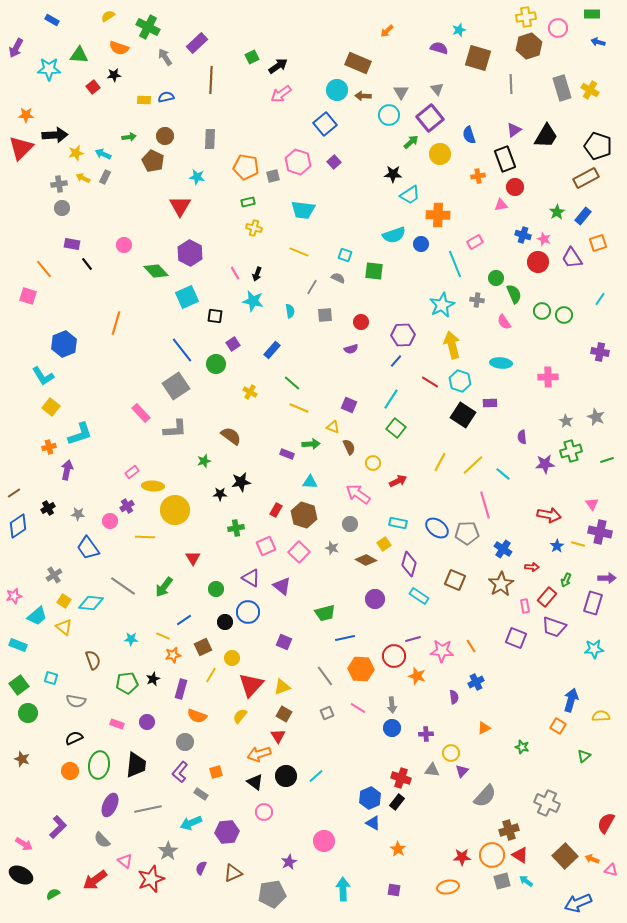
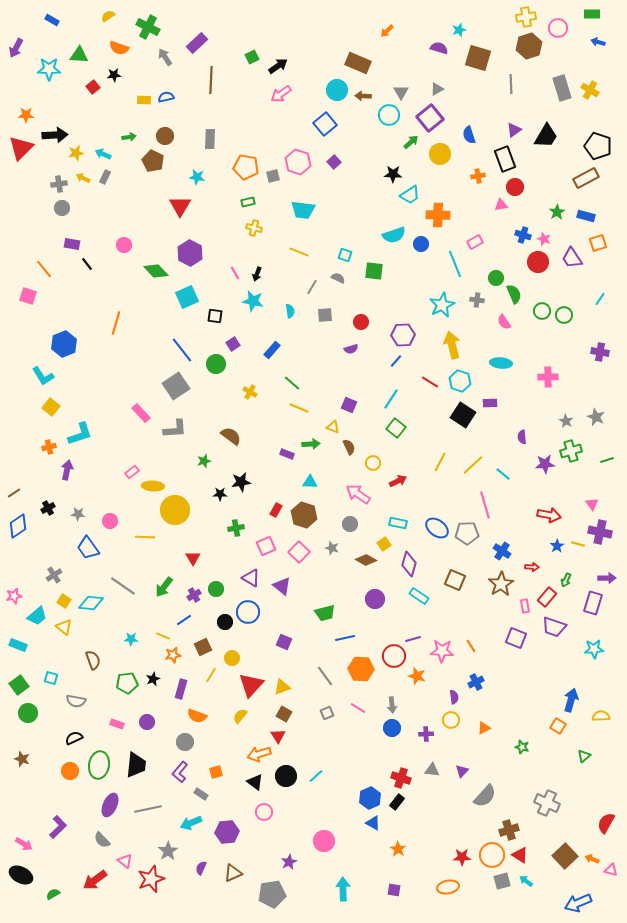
gray triangle at (437, 89): rotated 40 degrees clockwise
blue rectangle at (583, 216): moved 3 px right; rotated 66 degrees clockwise
purple cross at (127, 506): moved 67 px right, 89 px down
blue cross at (503, 549): moved 1 px left, 2 px down
yellow circle at (451, 753): moved 33 px up
